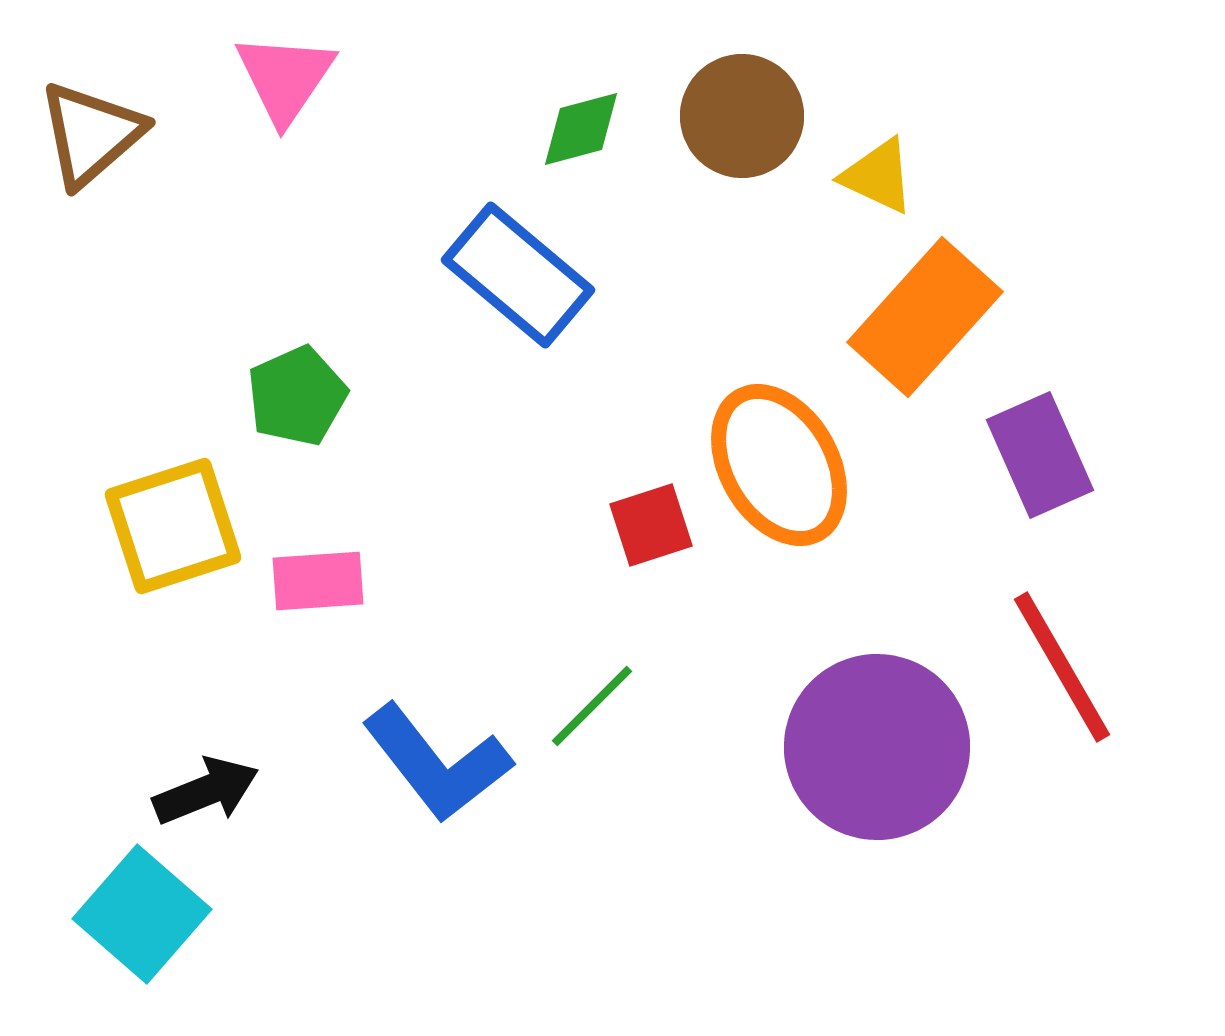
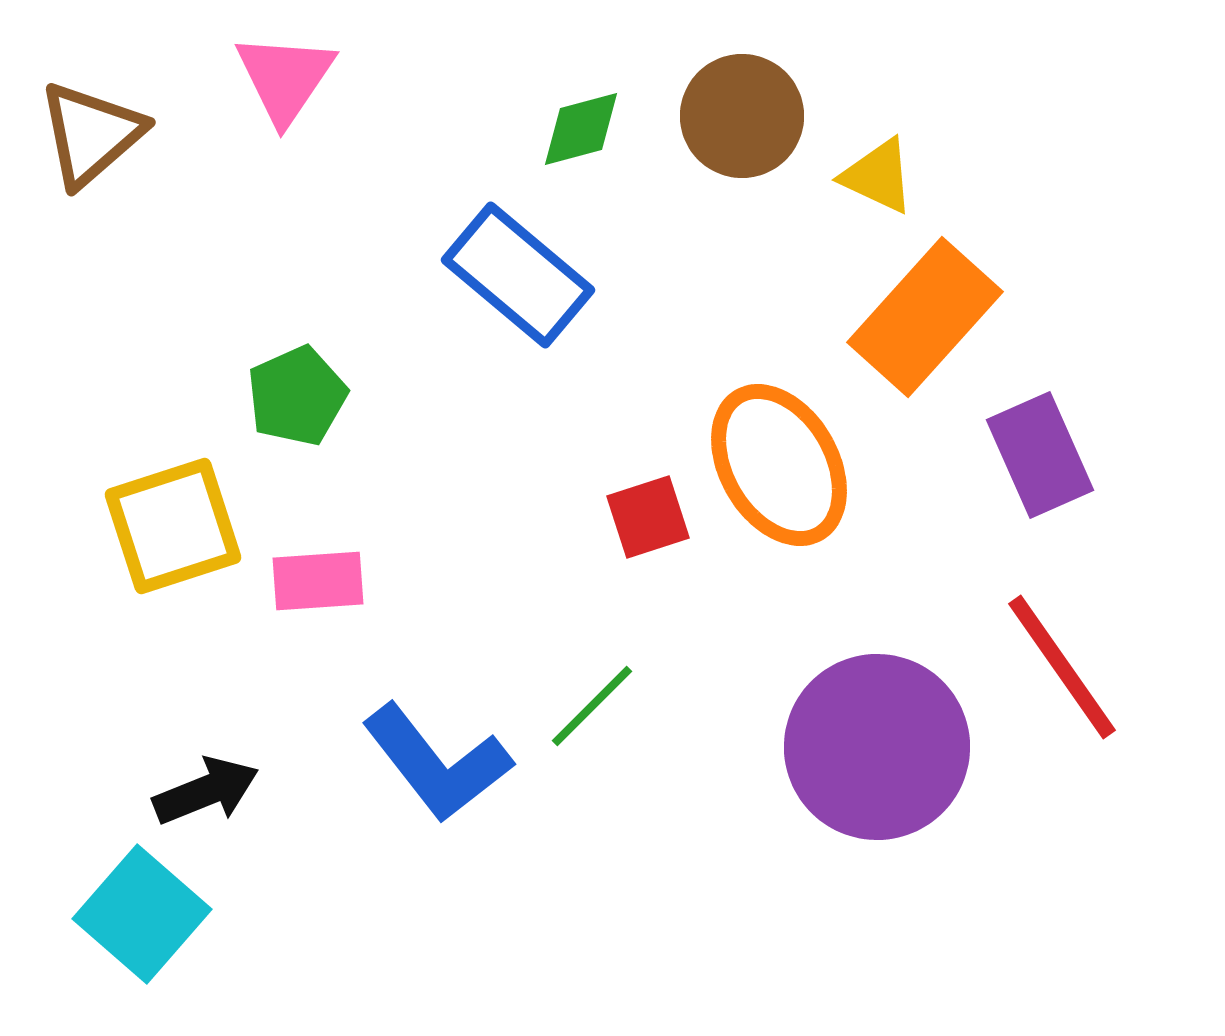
red square: moved 3 px left, 8 px up
red line: rotated 5 degrees counterclockwise
